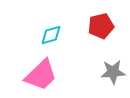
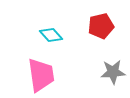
cyan diamond: rotated 65 degrees clockwise
pink trapezoid: rotated 54 degrees counterclockwise
